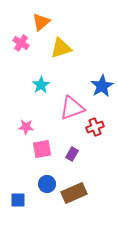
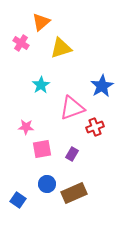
blue square: rotated 35 degrees clockwise
